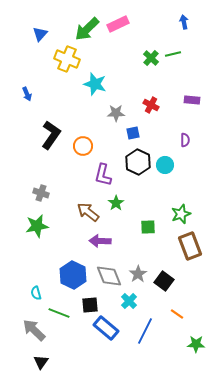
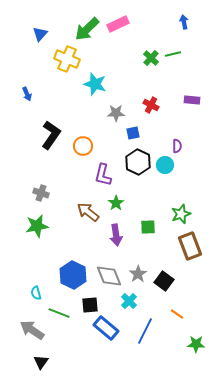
purple semicircle at (185, 140): moved 8 px left, 6 px down
purple arrow at (100, 241): moved 16 px right, 6 px up; rotated 100 degrees counterclockwise
gray arrow at (34, 330): moved 2 px left; rotated 10 degrees counterclockwise
